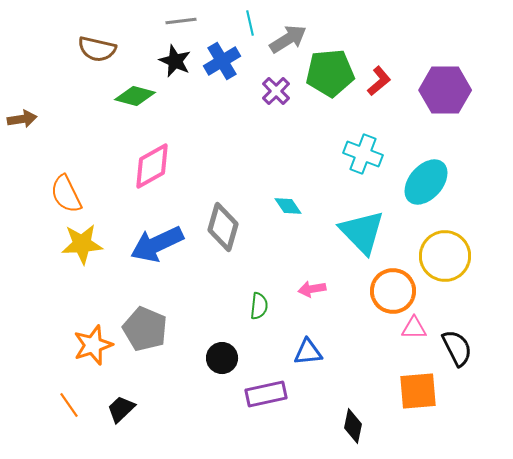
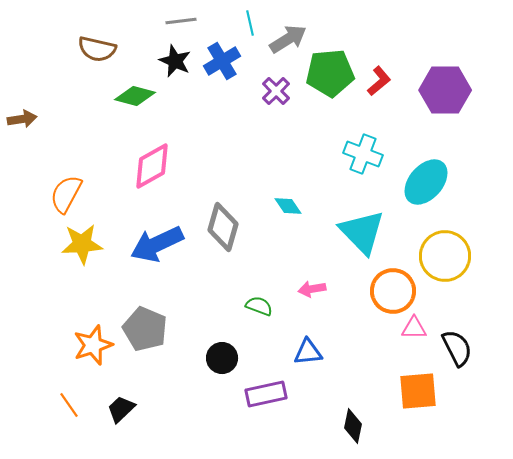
orange semicircle: rotated 54 degrees clockwise
green semicircle: rotated 76 degrees counterclockwise
